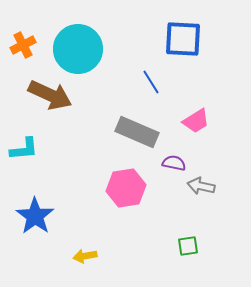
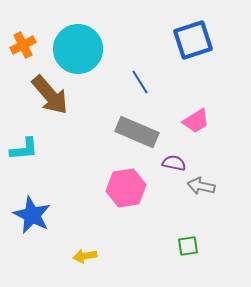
blue square: moved 10 px right, 1 px down; rotated 21 degrees counterclockwise
blue line: moved 11 px left
brown arrow: rotated 24 degrees clockwise
blue star: moved 3 px left, 1 px up; rotated 9 degrees counterclockwise
